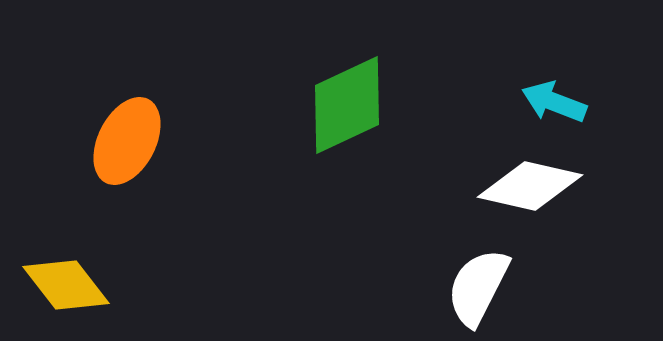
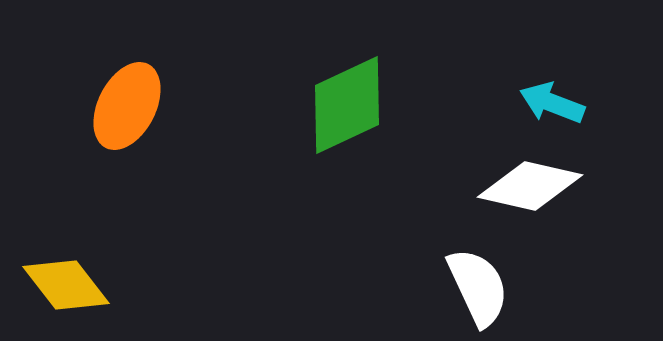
cyan arrow: moved 2 px left, 1 px down
orange ellipse: moved 35 px up
white semicircle: rotated 128 degrees clockwise
